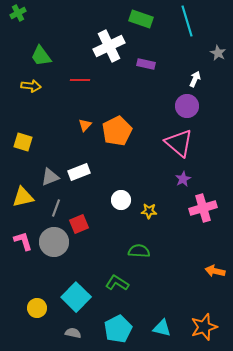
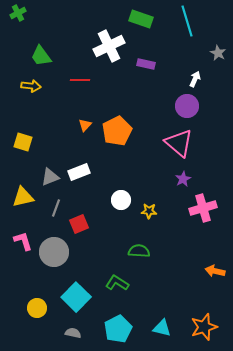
gray circle: moved 10 px down
